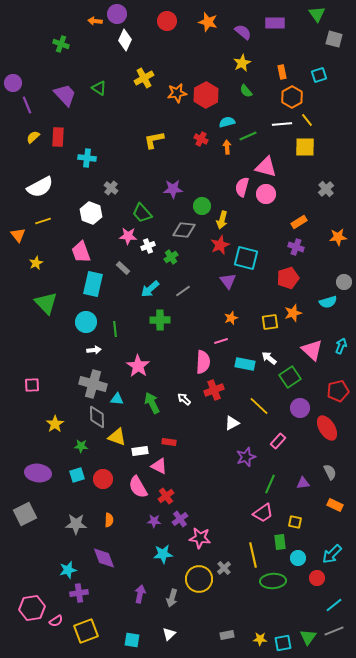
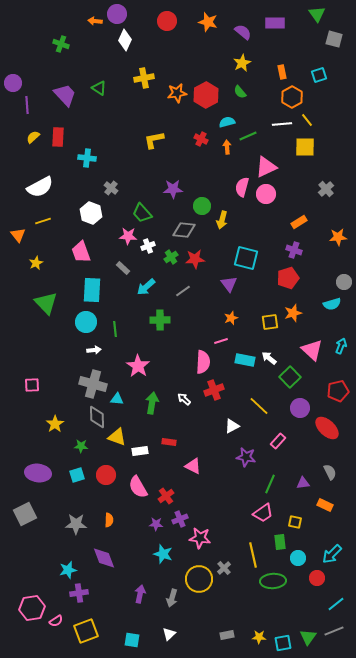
yellow cross at (144, 78): rotated 18 degrees clockwise
green semicircle at (246, 91): moved 6 px left, 1 px down
purple line at (27, 105): rotated 18 degrees clockwise
pink triangle at (266, 167): rotated 40 degrees counterclockwise
red star at (220, 245): moved 25 px left, 14 px down; rotated 18 degrees clockwise
purple cross at (296, 247): moved 2 px left, 3 px down
purple triangle at (228, 281): moved 1 px right, 3 px down
cyan rectangle at (93, 284): moved 1 px left, 6 px down; rotated 10 degrees counterclockwise
cyan arrow at (150, 289): moved 4 px left, 2 px up
cyan semicircle at (328, 302): moved 4 px right, 2 px down
cyan rectangle at (245, 364): moved 4 px up
green square at (290, 377): rotated 10 degrees counterclockwise
green arrow at (152, 403): rotated 35 degrees clockwise
white triangle at (232, 423): moved 3 px down
red ellipse at (327, 428): rotated 15 degrees counterclockwise
purple star at (246, 457): rotated 30 degrees clockwise
pink triangle at (159, 466): moved 34 px right
red circle at (103, 479): moved 3 px right, 4 px up
orange rectangle at (335, 505): moved 10 px left
purple cross at (180, 519): rotated 14 degrees clockwise
purple star at (154, 521): moved 2 px right, 3 px down
cyan star at (163, 554): rotated 24 degrees clockwise
cyan line at (334, 605): moved 2 px right, 1 px up
yellow star at (260, 639): moved 1 px left, 2 px up
